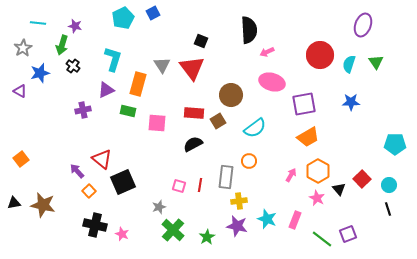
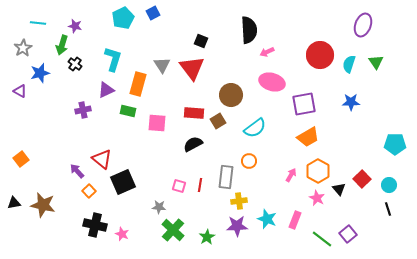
black cross at (73, 66): moved 2 px right, 2 px up
gray star at (159, 207): rotated 24 degrees clockwise
purple star at (237, 226): rotated 15 degrees counterclockwise
purple square at (348, 234): rotated 18 degrees counterclockwise
